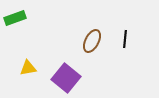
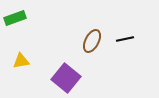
black line: rotated 72 degrees clockwise
yellow triangle: moved 7 px left, 7 px up
